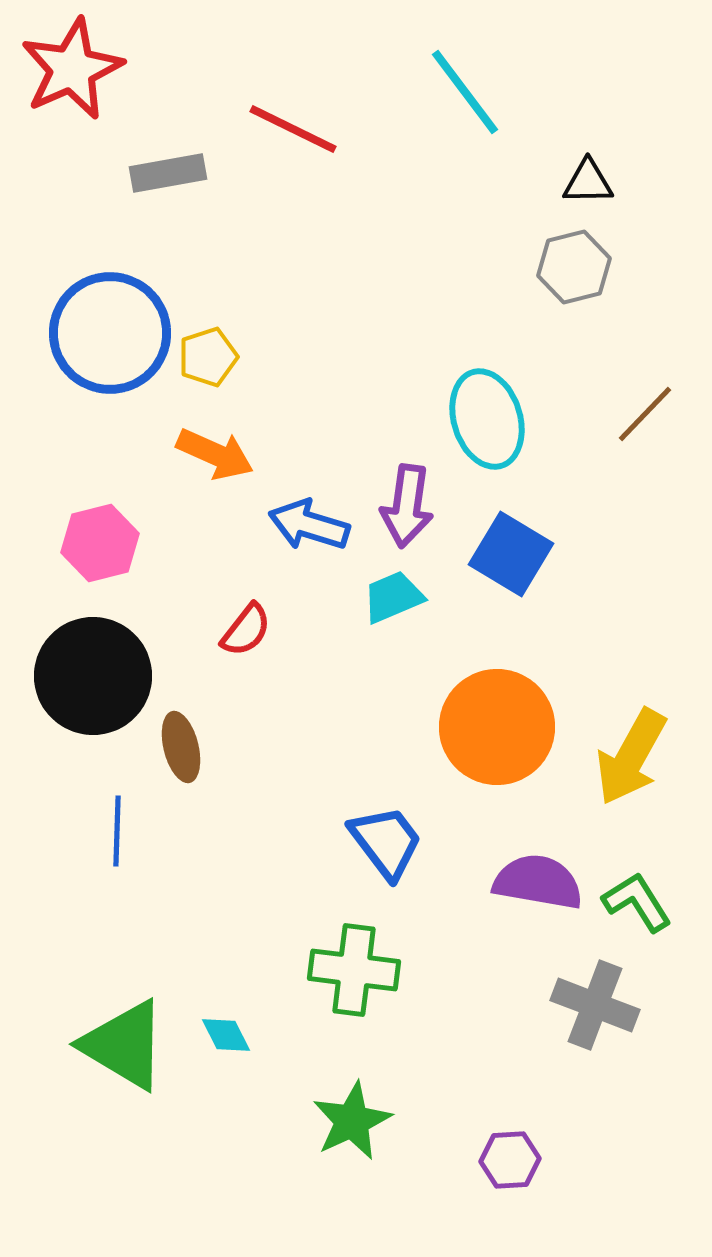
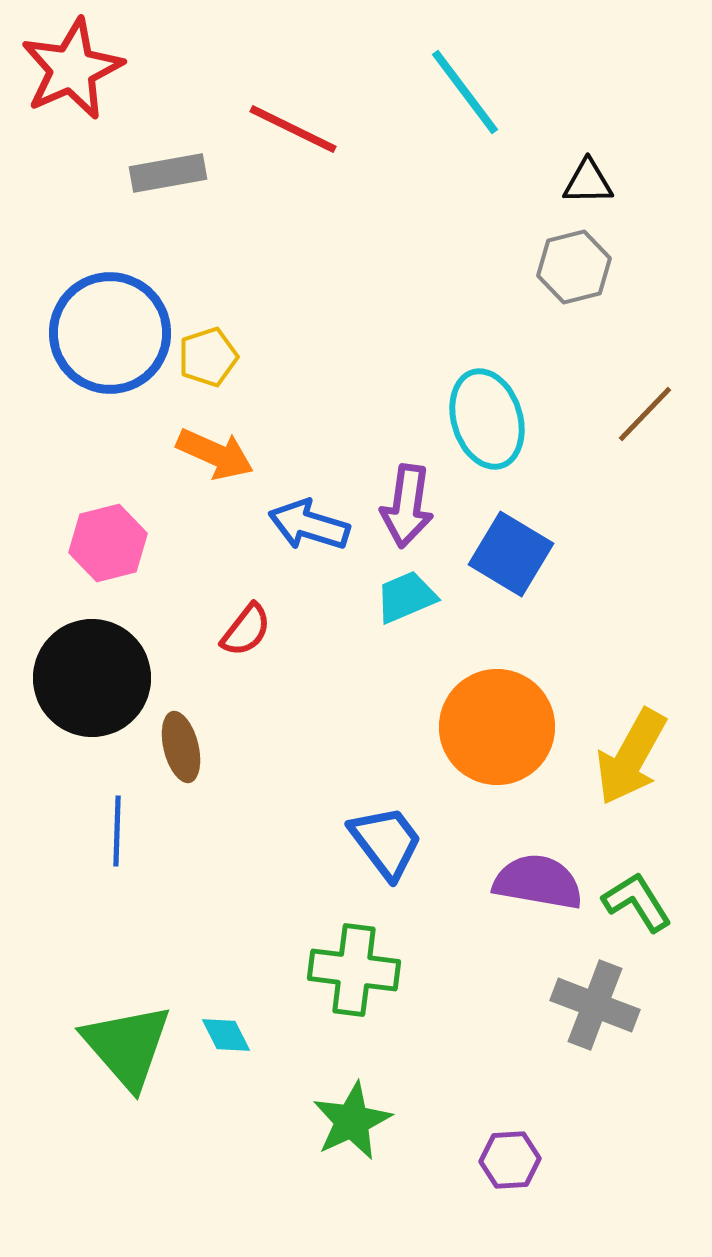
pink hexagon: moved 8 px right
cyan trapezoid: moved 13 px right
black circle: moved 1 px left, 2 px down
green triangle: moved 3 px right, 1 px down; rotated 18 degrees clockwise
